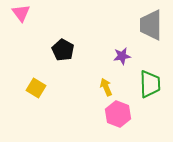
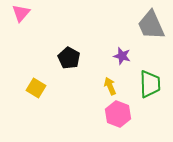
pink triangle: rotated 18 degrees clockwise
gray trapezoid: rotated 24 degrees counterclockwise
black pentagon: moved 6 px right, 8 px down
purple star: rotated 24 degrees clockwise
yellow arrow: moved 4 px right, 1 px up
